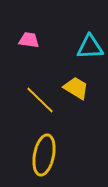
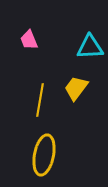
pink trapezoid: rotated 120 degrees counterclockwise
yellow trapezoid: rotated 84 degrees counterclockwise
yellow line: rotated 56 degrees clockwise
